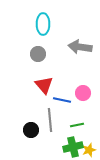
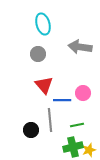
cyan ellipse: rotated 15 degrees counterclockwise
blue line: rotated 12 degrees counterclockwise
